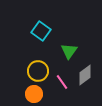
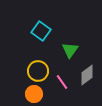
green triangle: moved 1 px right, 1 px up
gray diamond: moved 2 px right
